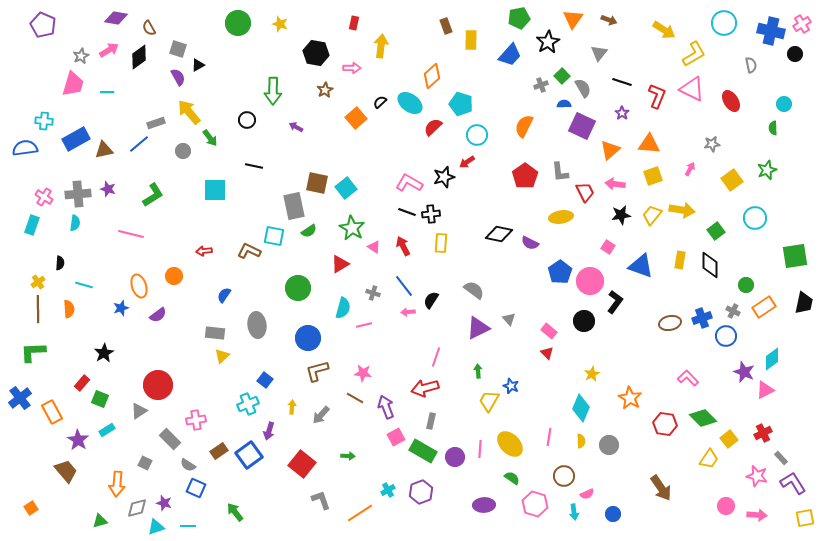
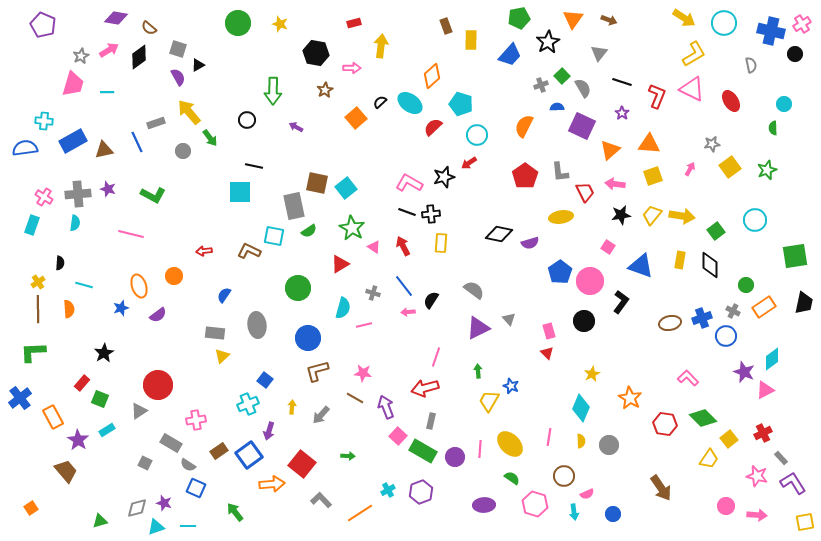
red rectangle at (354, 23): rotated 64 degrees clockwise
brown semicircle at (149, 28): rotated 21 degrees counterclockwise
yellow arrow at (664, 30): moved 20 px right, 12 px up
blue semicircle at (564, 104): moved 7 px left, 3 px down
blue rectangle at (76, 139): moved 3 px left, 2 px down
blue line at (139, 144): moved 2 px left, 2 px up; rotated 75 degrees counterclockwise
red arrow at (467, 162): moved 2 px right, 1 px down
yellow square at (732, 180): moved 2 px left, 13 px up
cyan square at (215, 190): moved 25 px right, 2 px down
green L-shape at (153, 195): rotated 60 degrees clockwise
yellow arrow at (682, 210): moved 6 px down
cyan circle at (755, 218): moved 2 px down
purple semicircle at (530, 243): rotated 42 degrees counterclockwise
black L-shape at (615, 302): moved 6 px right
pink rectangle at (549, 331): rotated 35 degrees clockwise
orange rectangle at (52, 412): moved 1 px right, 5 px down
pink square at (396, 437): moved 2 px right, 1 px up; rotated 18 degrees counterclockwise
gray rectangle at (170, 439): moved 1 px right, 4 px down; rotated 15 degrees counterclockwise
orange arrow at (117, 484): moved 155 px right; rotated 100 degrees counterclockwise
gray L-shape at (321, 500): rotated 25 degrees counterclockwise
yellow square at (805, 518): moved 4 px down
